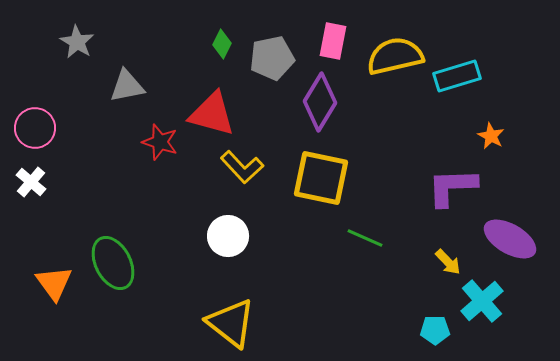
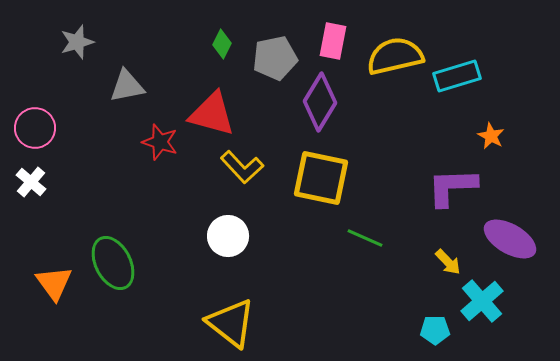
gray star: rotated 24 degrees clockwise
gray pentagon: moved 3 px right
